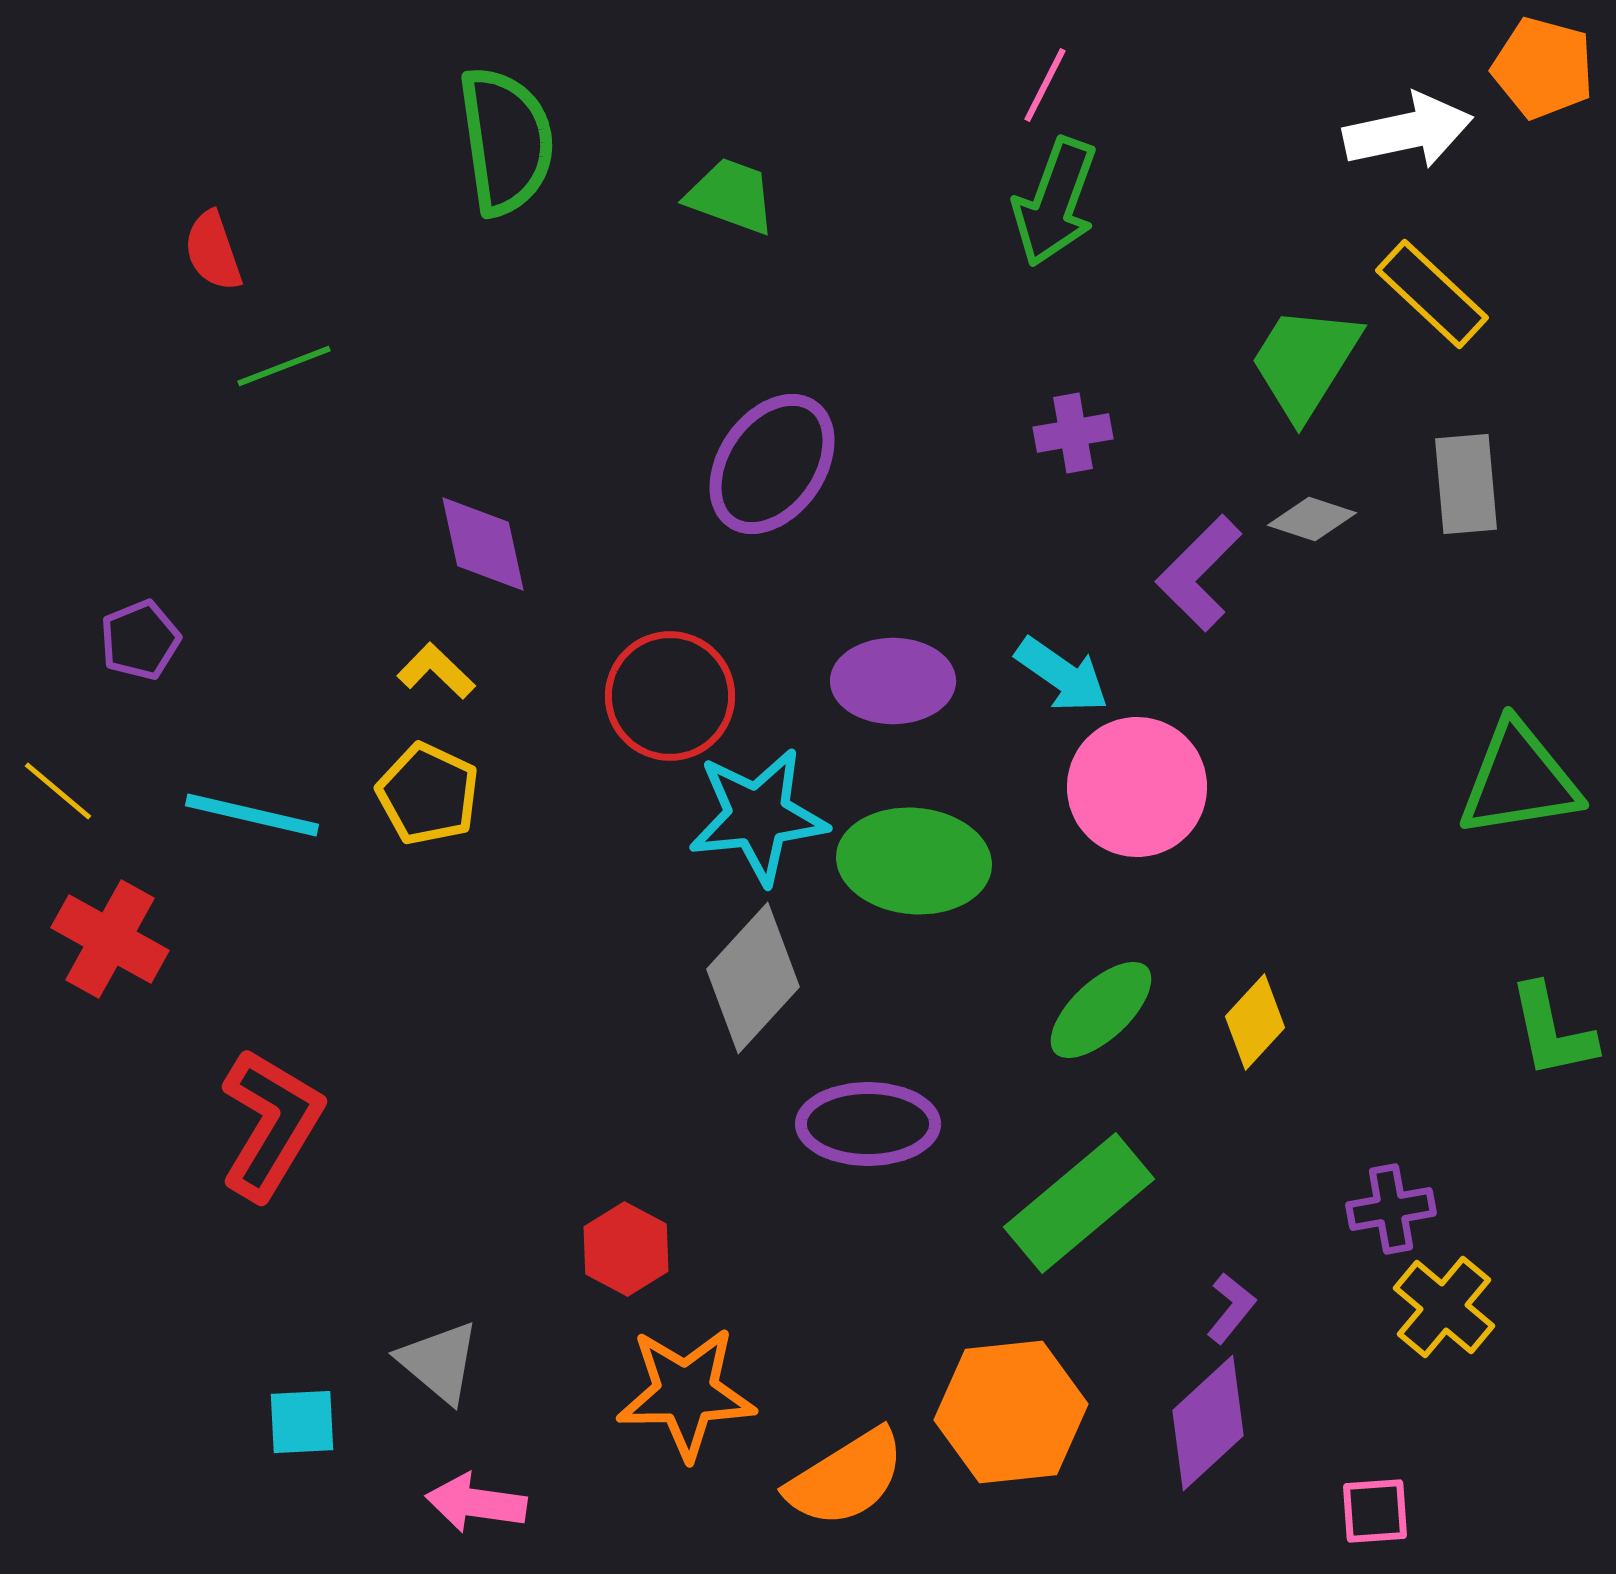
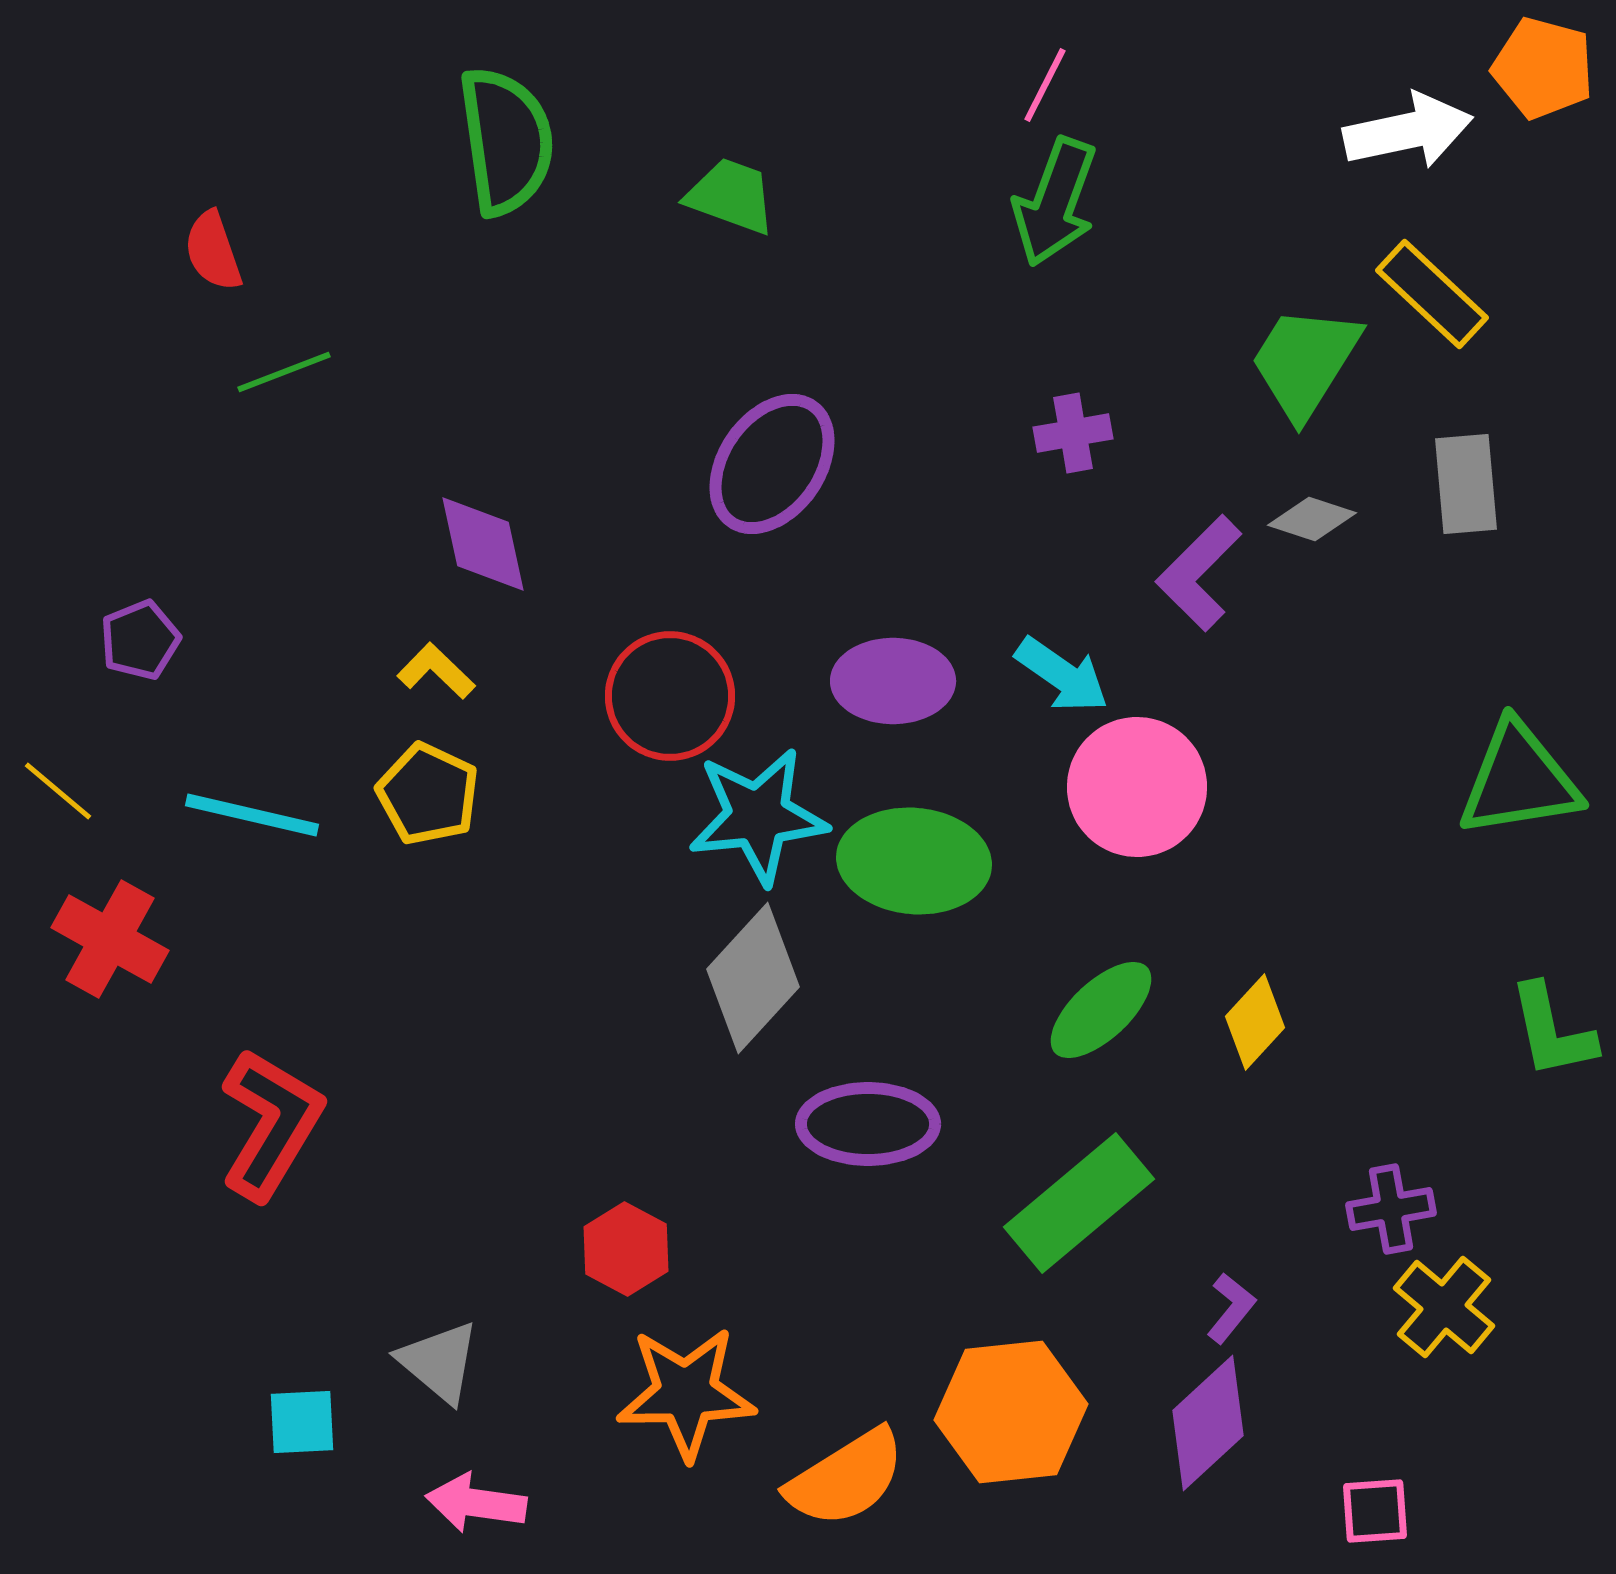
green line at (284, 366): moved 6 px down
